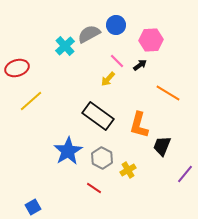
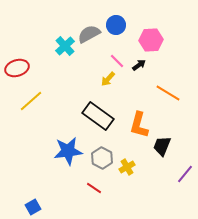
black arrow: moved 1 px left
blue star: rotated 24 degrees clockwise
yellow cross: moved 1 px left, 3 px up
